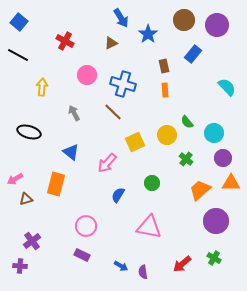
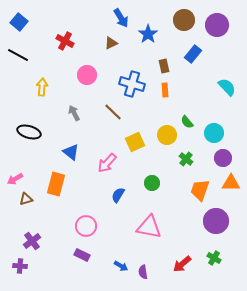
blue cross at (123, 84): moved 9 px right
orange trapezoid at (200, 190): rotated 30 degrees counterclockwise
